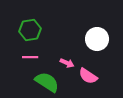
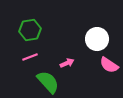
pink line: rotated 21 degrees counterclockwise
pink arrow: rotated 48 degrees counterclockwise
pink semicircle: moved 21 px right, 11 px up
green semicircle: moved 1 px right; rotated 15 degrees clockwise
